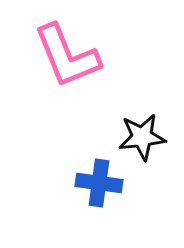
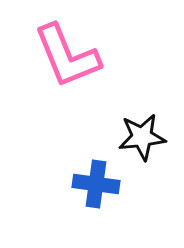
blue cross: moved 3 px left, 1 px down
